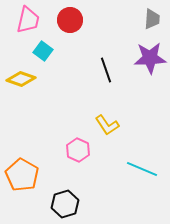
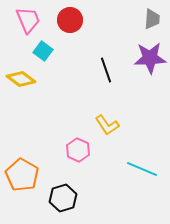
pink trapezoid: rotated 36 degrees counterclockwise
yellow diamond: rotated 16 degrees clockwise
black hexagon: moved 2 px left, 6 px up
